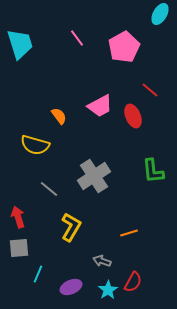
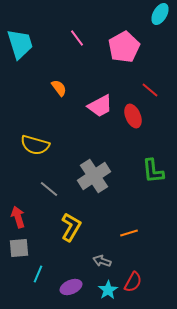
orange semicircle: moved 28 px up
